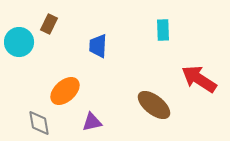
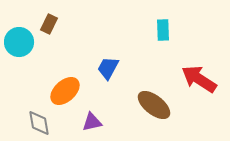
blue trapezoid: moved 10 px right, 22 px down; rotated 25 degrees clockwise
